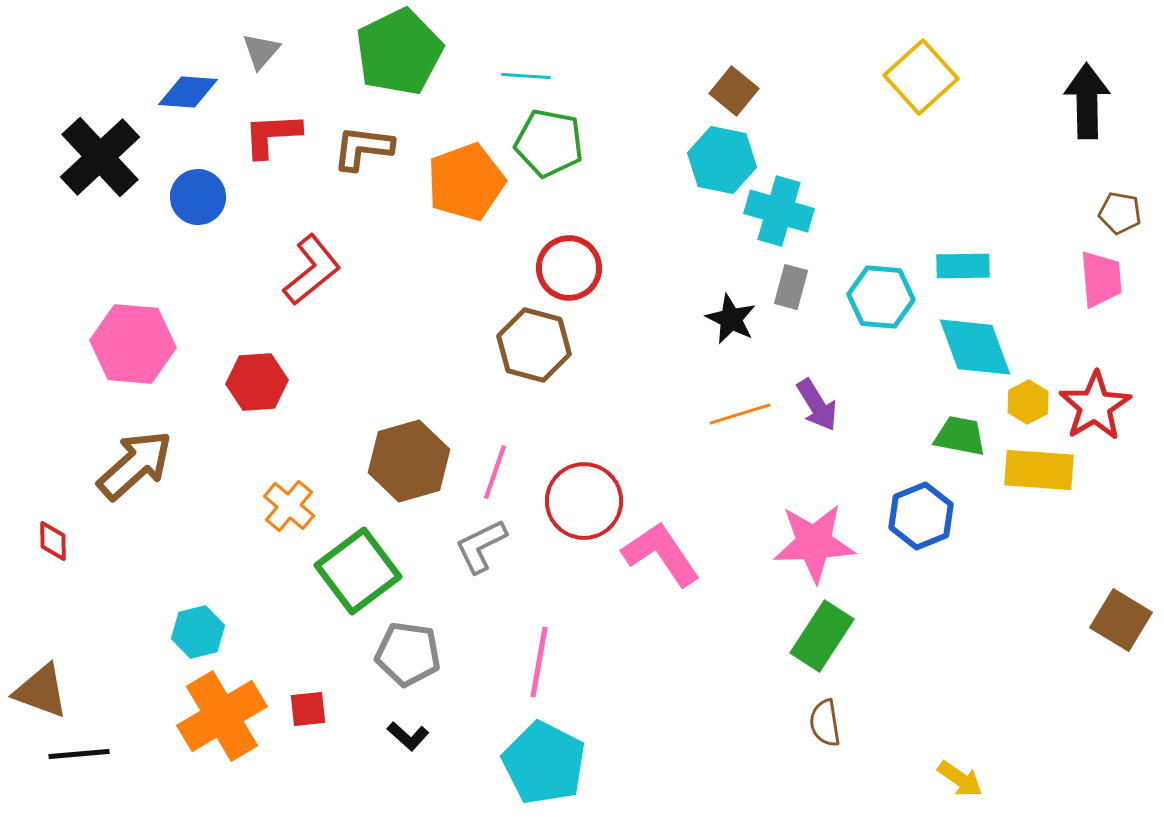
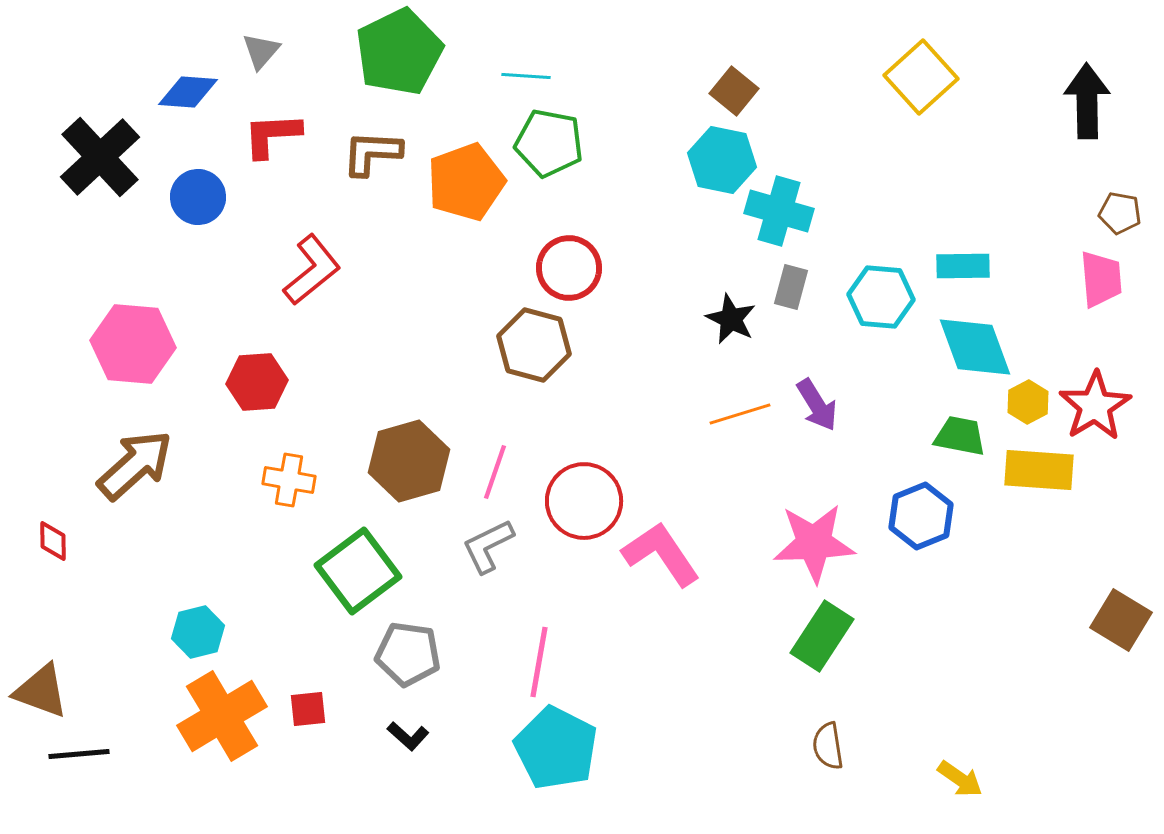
brown L-shape at (363, 148): moved 9 px right, 5 px down; rotated 4 degrees counterclockwise
orange cross at (289, 506): moved 26 px up; rotated 30 degrees counterclockwise
gray L-shape at (481, 546): moved 7 px right
brown semicircle at (825, 723): moved 3 px right, 23 px down
cyan pentagon at (544, 763): moved 12 px right, 15 px up
